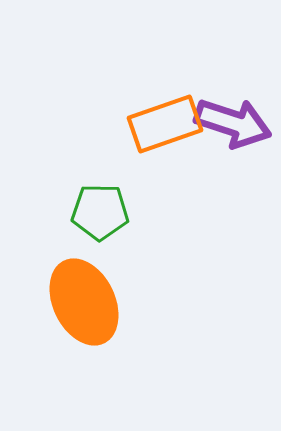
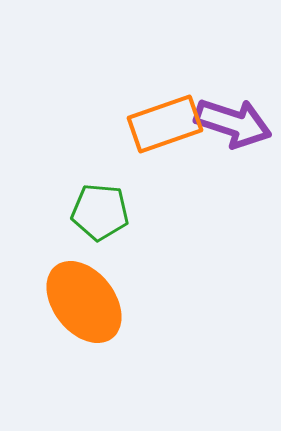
green pentagon: rotated 4 degrees clockwise
orange ellipse: rotated 12 degrees counterclockwise
